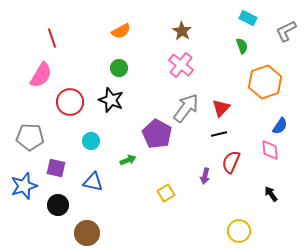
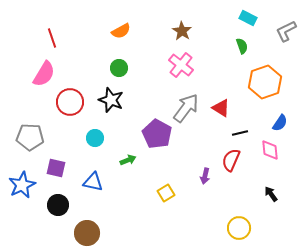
pink semicircle: moved 3 px right, 1 px up
red triangle: rotated 42 degrees counterclockwise
blue semicircle: moved 3 px up
black line: moved 21 px right, 1 px up
cyan circle: moved 4 px right, 3 px up
red semicircle: moved 2 px up
blue star: moved 2 px left, 1 px up; rotated 8 degrees counterclockwise
yellow circle: moved 3 px up
